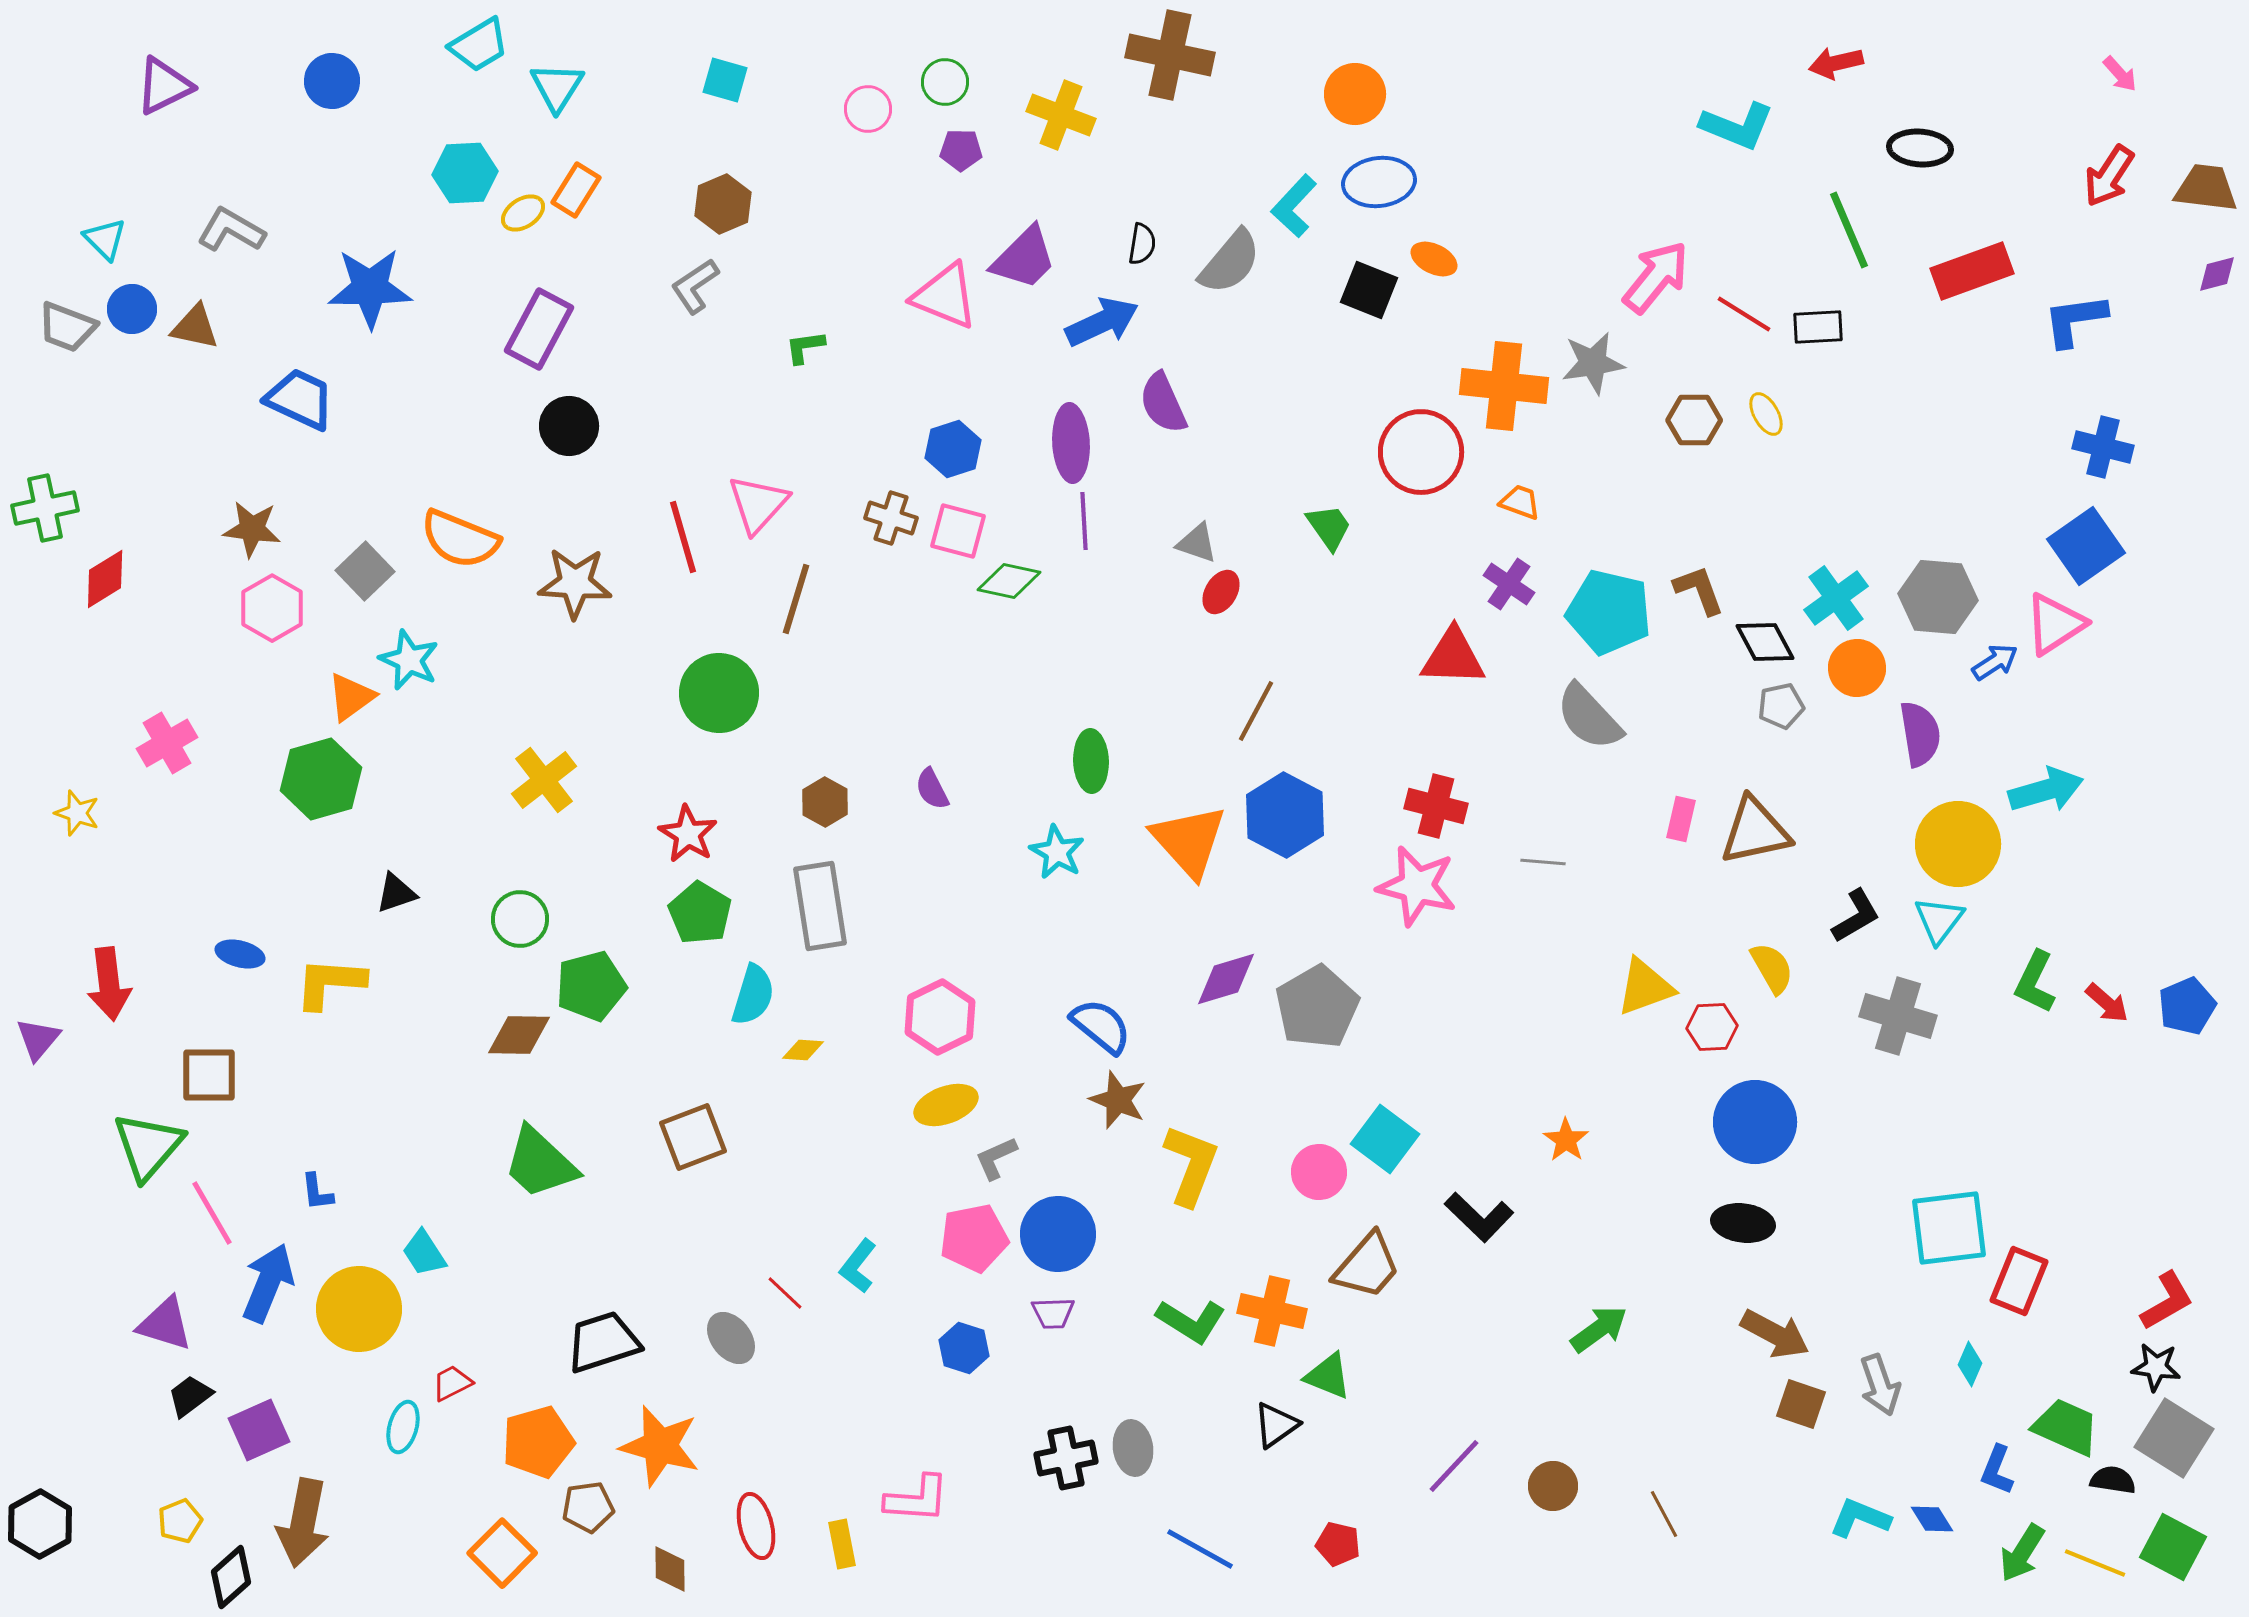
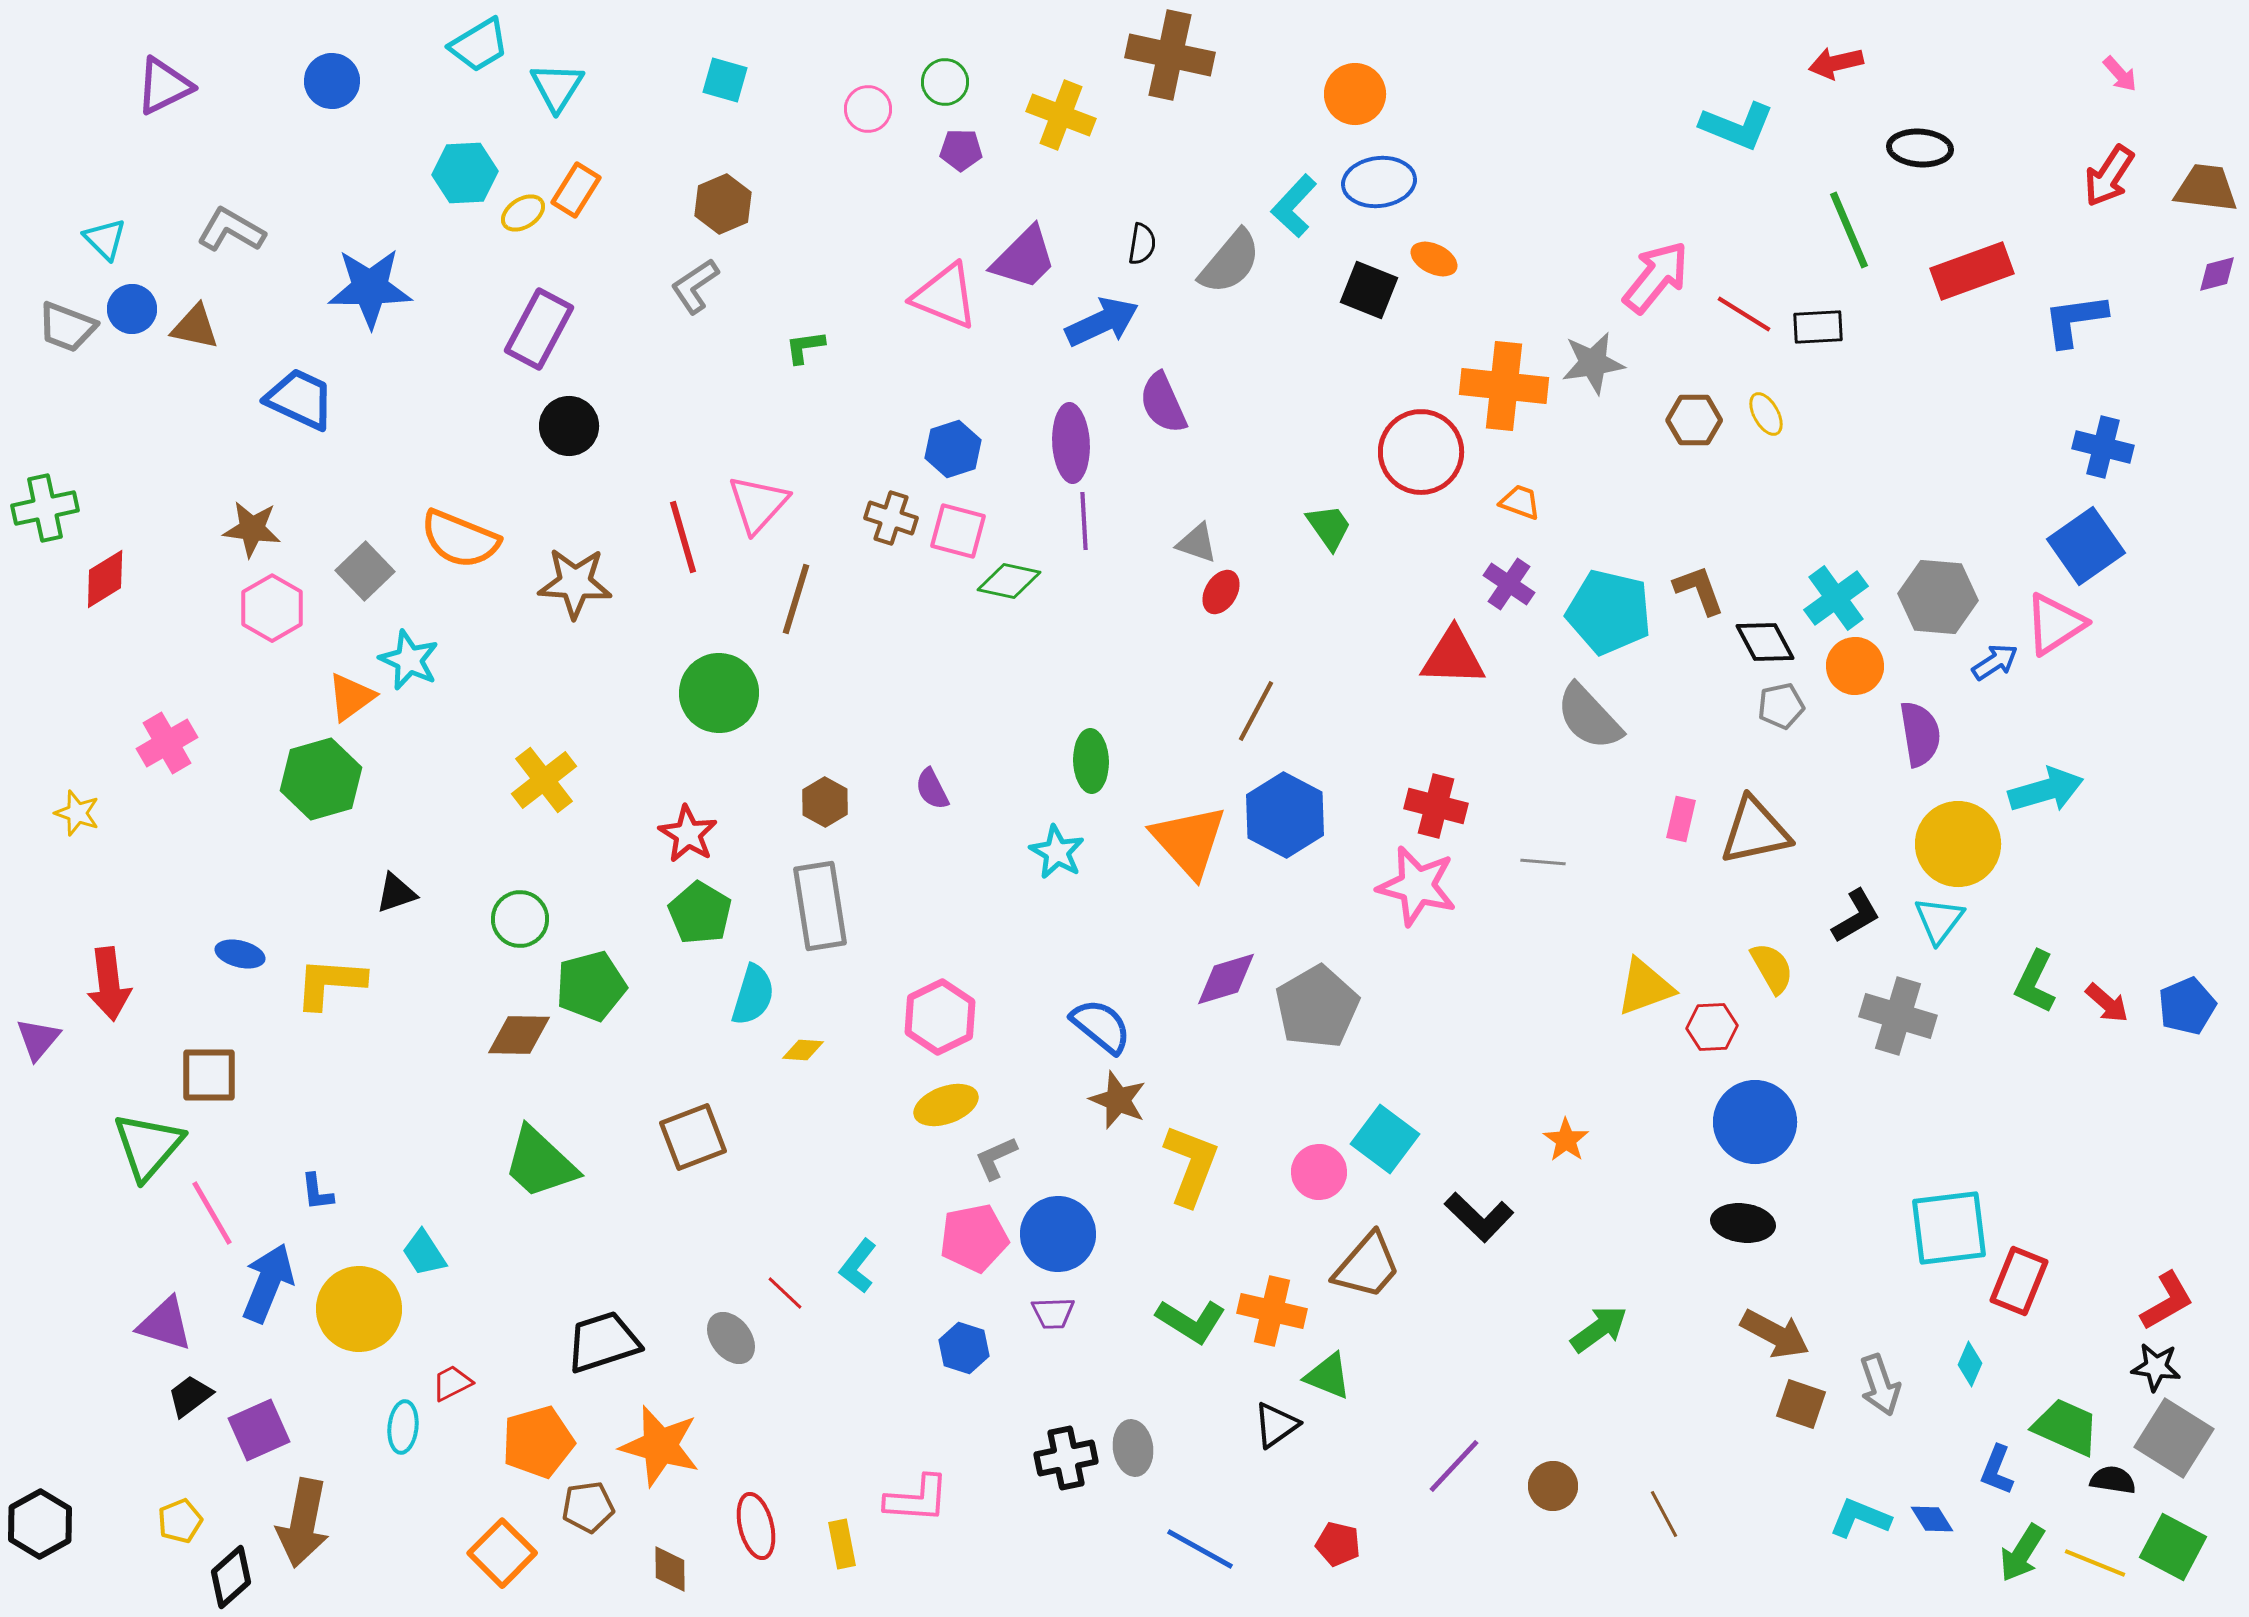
orange circle at (1857, 668): moved 2 px left, 2 px up
cyan ellipse at (403, 1427): rotated 9 degrees counterclockwise
